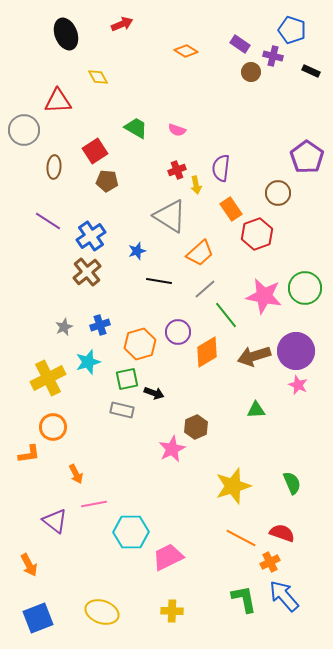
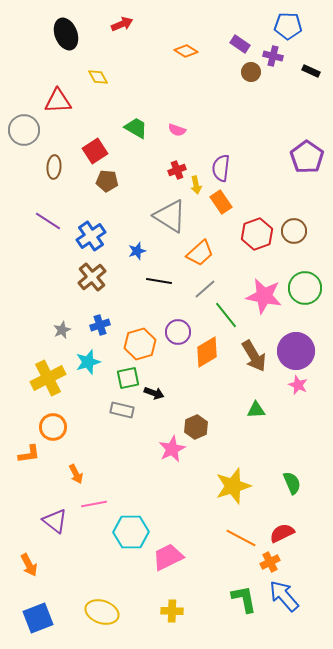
blue pentagon at (292, 30): moved 4 px left, 4 px up; rotated 16 degrees counterclockwise
brown circle at (278, 193): moved 16 px right, 38 px down
orange rectangle at (231, 209): moved 10 px left, 7 px up
brown cross at (87, 272): moved 5 px right, 5 px down
gray star at (64, 327): moved 2 px left, 3 px down
brown arrow at (254, 356): rotated 104 degrees counterclockwise
green square at (127, 379): moved 1 px right, 1 px up
red semicircle at (282, 533): rotated 45 degrees counterclockwise
